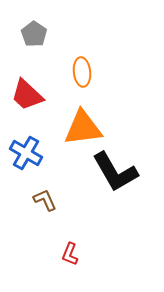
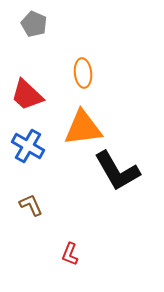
gray pentagon: moved 10 px up; rotated 10 degrees counterclockwise
orange ellipse: moved 1 px right, 1 px down
blue cross: moved 2 px right, 7 px up
black L-shape: moved 2 px right, 1 px up
brown L-shape: moved 14 px left, 5 px down
